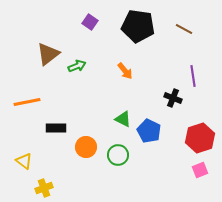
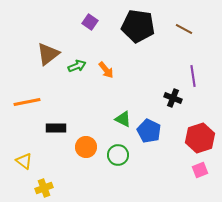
orange arrow: moved 19 px left, 1 px up
